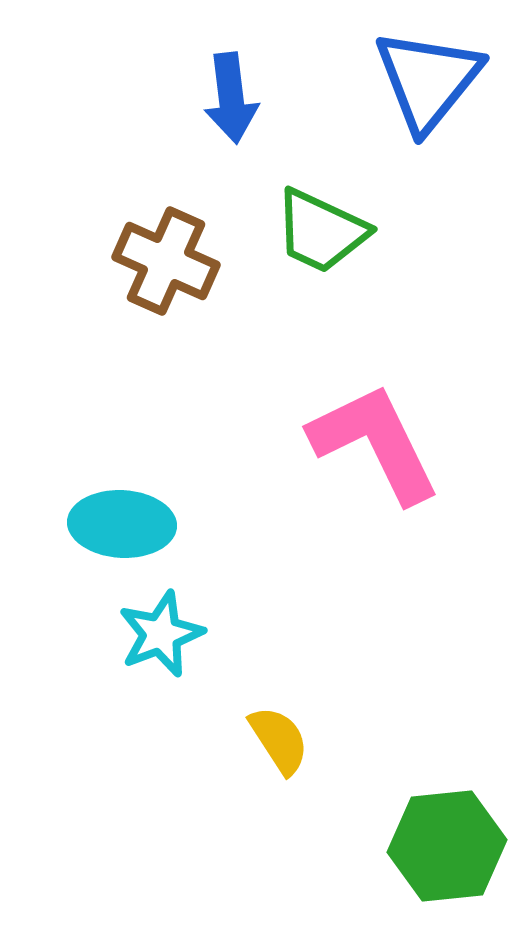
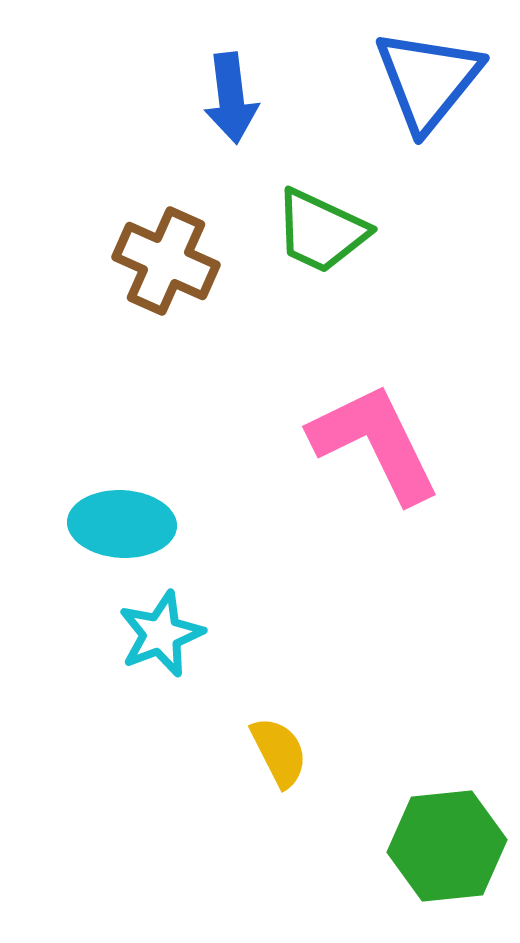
yellow semicircle: moved 12 px down; rotated 6 degrees clockwise
